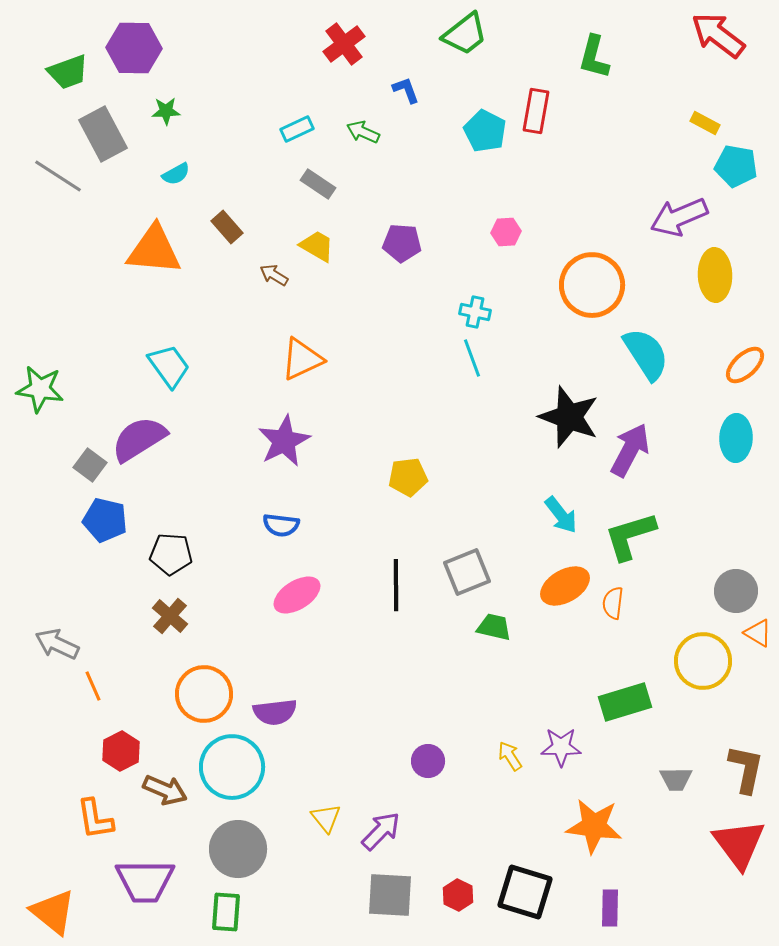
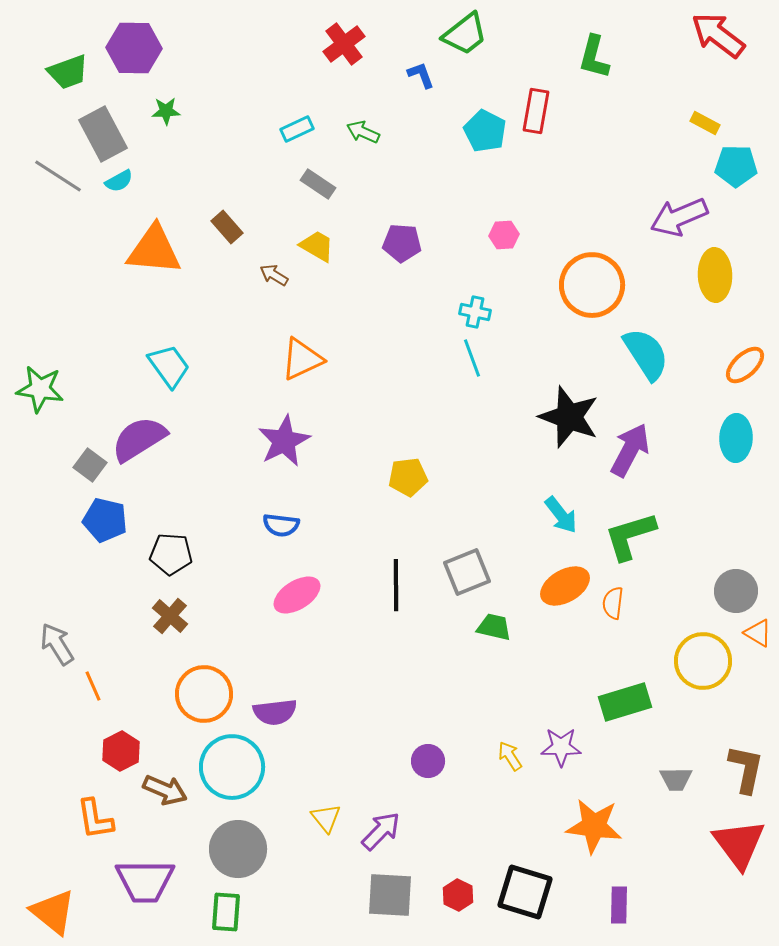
blue L-shape at (406, 90): moved 15 px right, 15 px up
cyan pentagon at (736, 166): rotated 9 degrees counterclockwise
cyan semicircle at (176, 174): moved 57 px left, 7 px down
pink hexagon at (506, 232): moved 2 px left, 3 px down
gray arrow at (57, 644): rotated 33 degrees clockwise
purple rectangle at (610, 908): moved 9 px right, 3 px up
